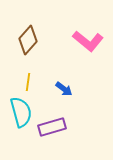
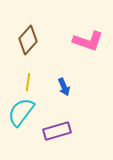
pink L-shape: rotated 20 degrees counterclockwise
blue arrow: moved 2 px up; rotated 30 degrees clockwise
cyan semicircle: rotated 128 degrees counterclockwise
purple rectangle: moved 5 px right, 4 px down
